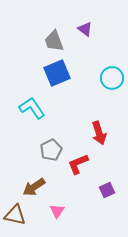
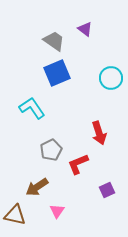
gray trapezoid: rotated 145 degrees clockwise
cyan circle: moved 1 px left
brown arrow: moved 3 px right
